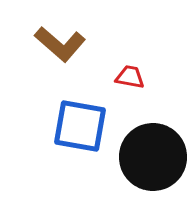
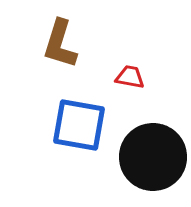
brown L-shape: rotated 66 degrees clockwise
blue square: moved 1 px left, 1 px up
